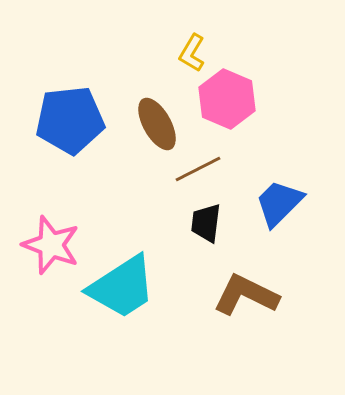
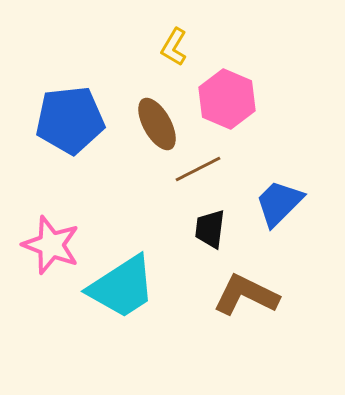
yellow L-shape: moved 18 px left, 6 px up
black trapezoid: moved 4 px right, 6 px down
